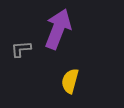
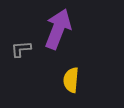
yellow semicircle: moved 1 px right, 1 px up; rotated 10 degrees counterclockwise
